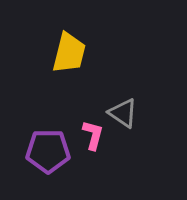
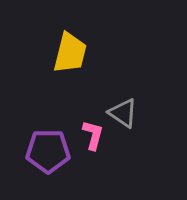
yellow trapezoid: moved 1 px right
